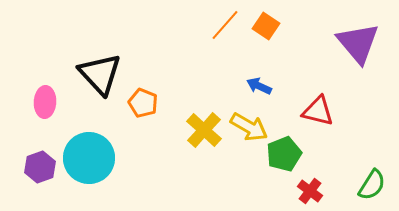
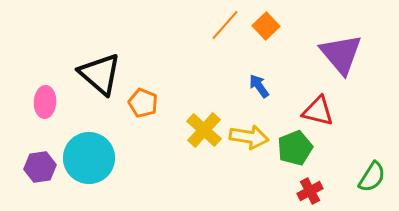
orange square: rotated 12 degrees clockwise
purple triangle: moved 17 px left, 11 px down
black triangle: rotated 6 degrees counterclockwise
blue arrow: rotated 30 degrees clockwise
yellow arrow: moved 10 px down; rotated 21 degrees counterclockwise
green pentagon: moved 11 px right, 6 px up
purple hexagon: rotated 12 degrees clockwise
green semicircle: moved 8 px up
red cross: rotated 25 degrees clockwise
